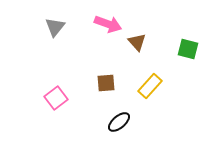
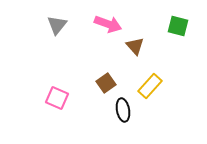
gray triangle: moved 2 px right, 2 px up
brown triangle: moved 2 px left, 4 px down
green square: moved 10 px left, 23 px up
brown square: rotated 30 degrees counterclockwise
pink square: moved 1 px right; rotated 30 degrees counterclockwise
black ellipse: moved 4 px right, 12 px up; rotated 60 degrees counterclockwise
